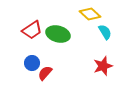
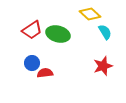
red semicircle: rotated 42 degrees clockwise
